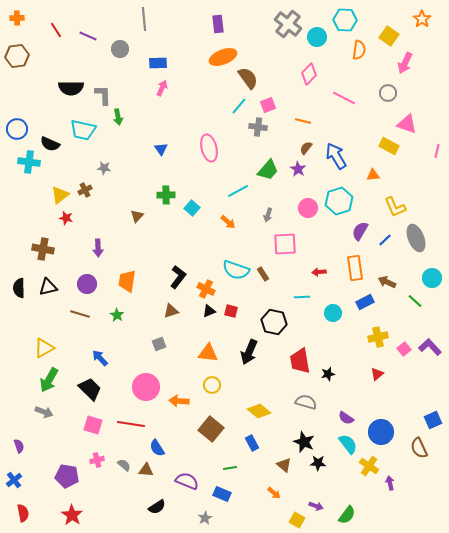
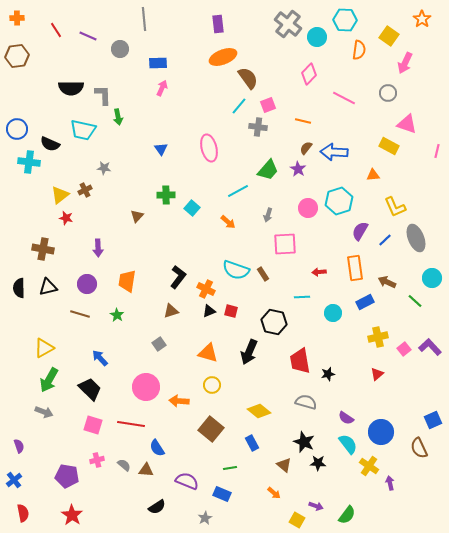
blue arrow at (336, 156): moved 2 px left, 4 px up; rotated 56 degrees counterclockwise
gray square at (159, 344): rotated 16 degrees counterclockwise
orange triangle at (208, 353): rotated 10 degrees clockwise
